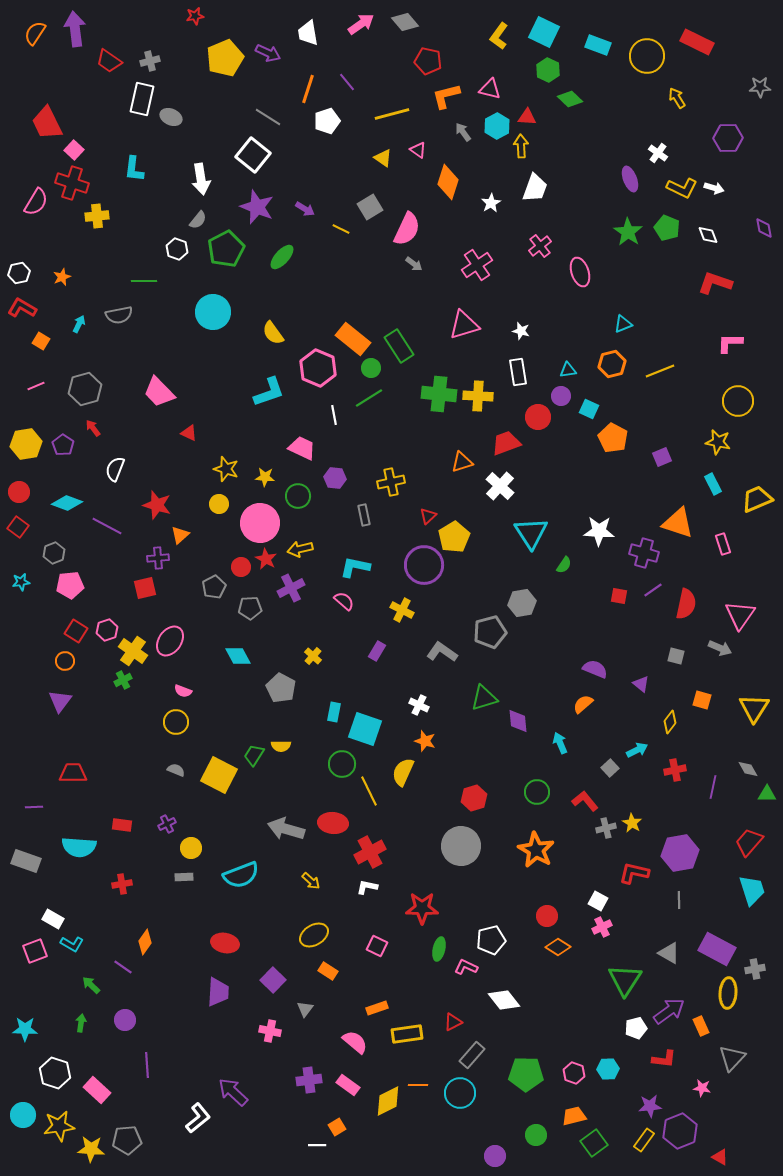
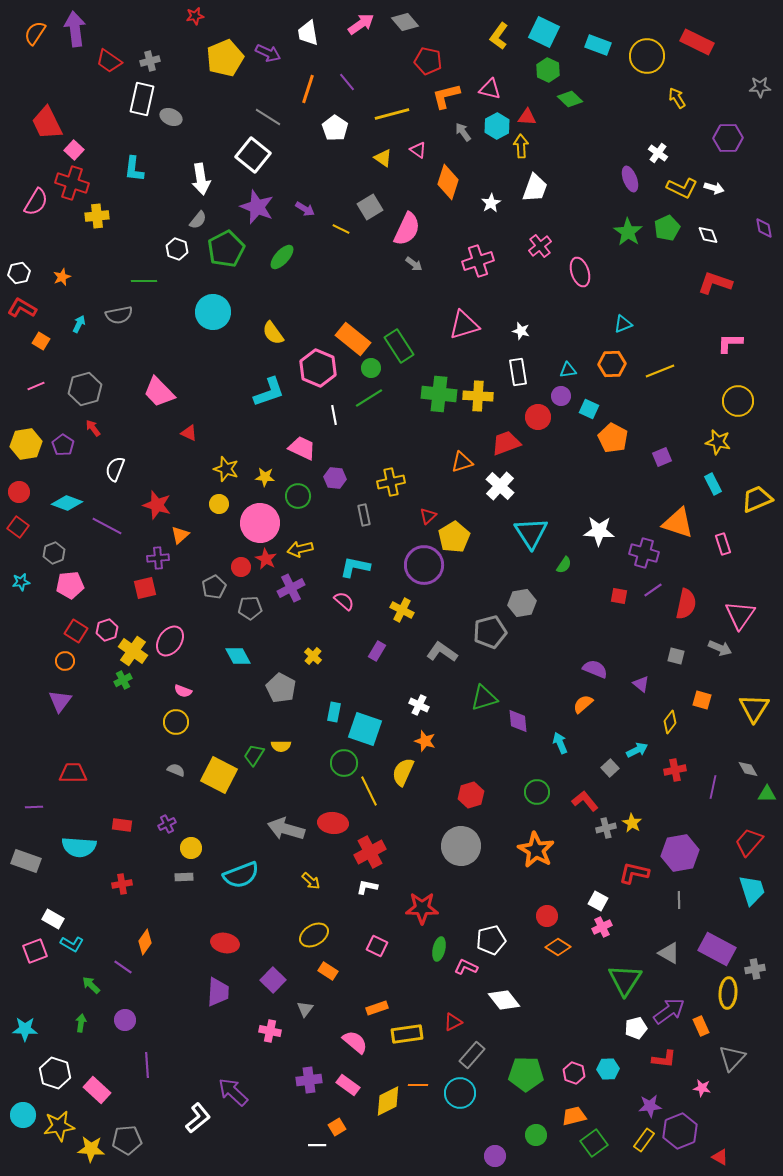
white pentagon at (327, 121): moved 8 px right, 7 px down; rotated 20 degrees counterclockwise
green pentagon at (667, 228): rotated 25 degrees clockwise
pink cross at (477, 265): moved 1 px right, 4 px up; rotated 16 degrees clockwise
orange hexagon at (612, 364): rotated 12 degrees clockwise
green circle at (342, 764): moved 2 px right, 1 px up
red hexagon at (474, 798): moved 3 px left, 3 px up
